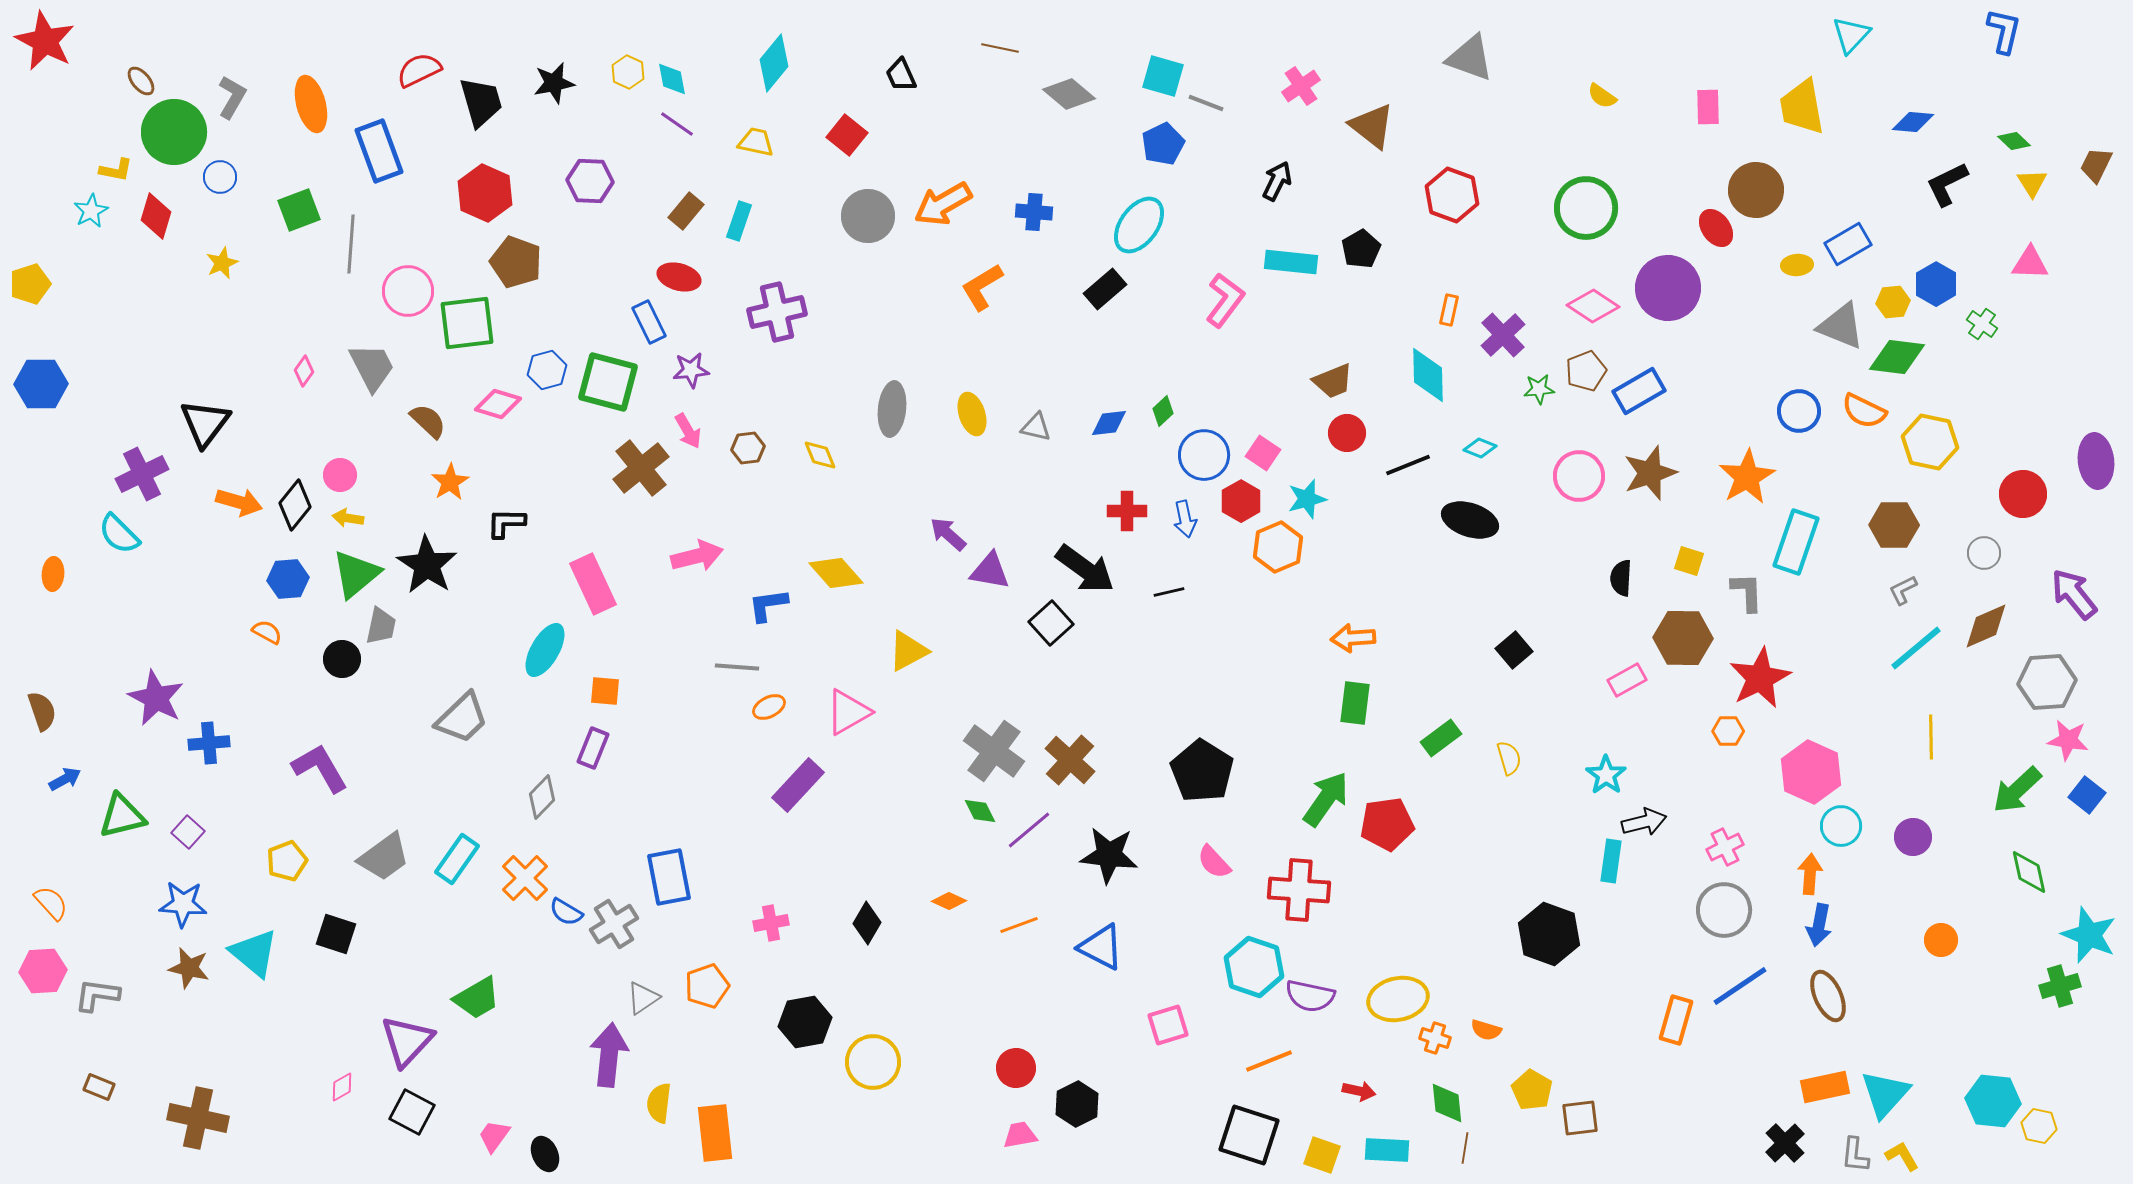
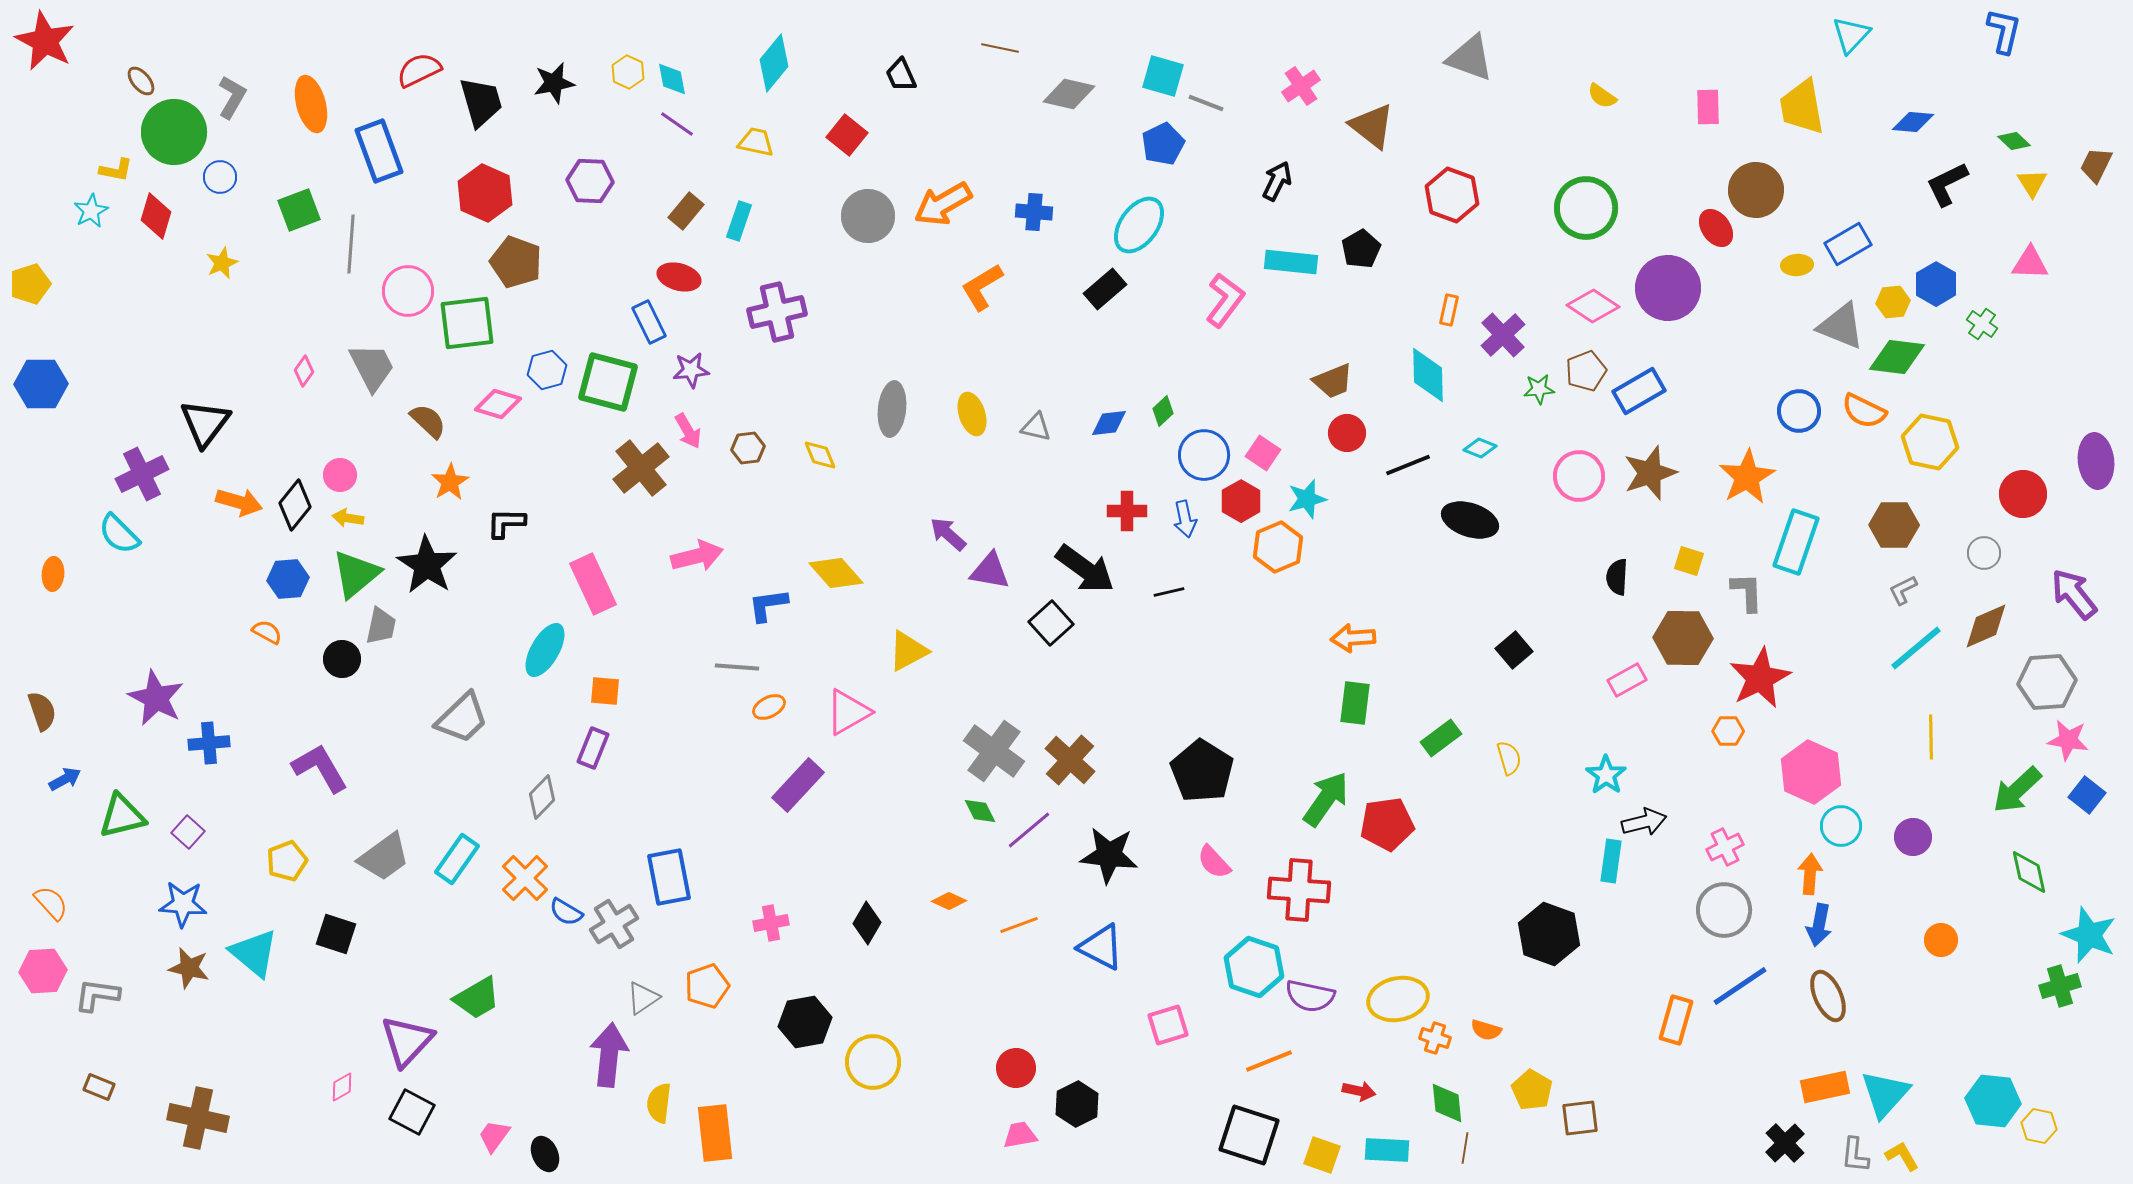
gray diamond at (1069, 94): rotated 27 degrees counterclockwise
black semicircle at (1621, 578): moved 4 px left, 1 px up
